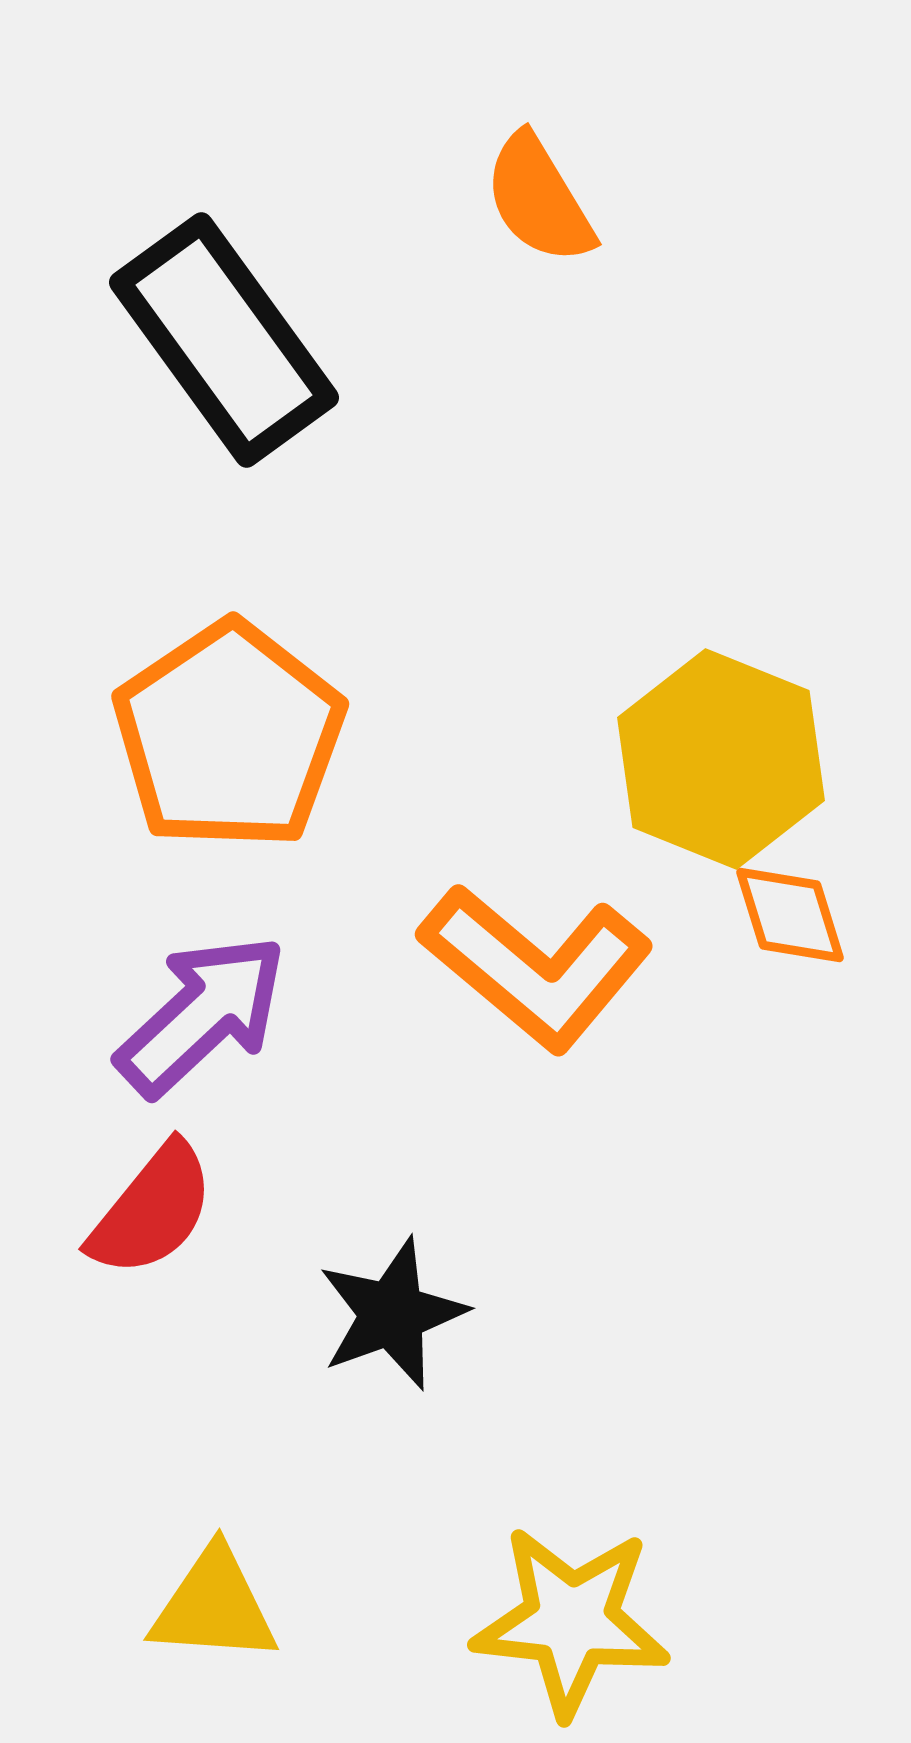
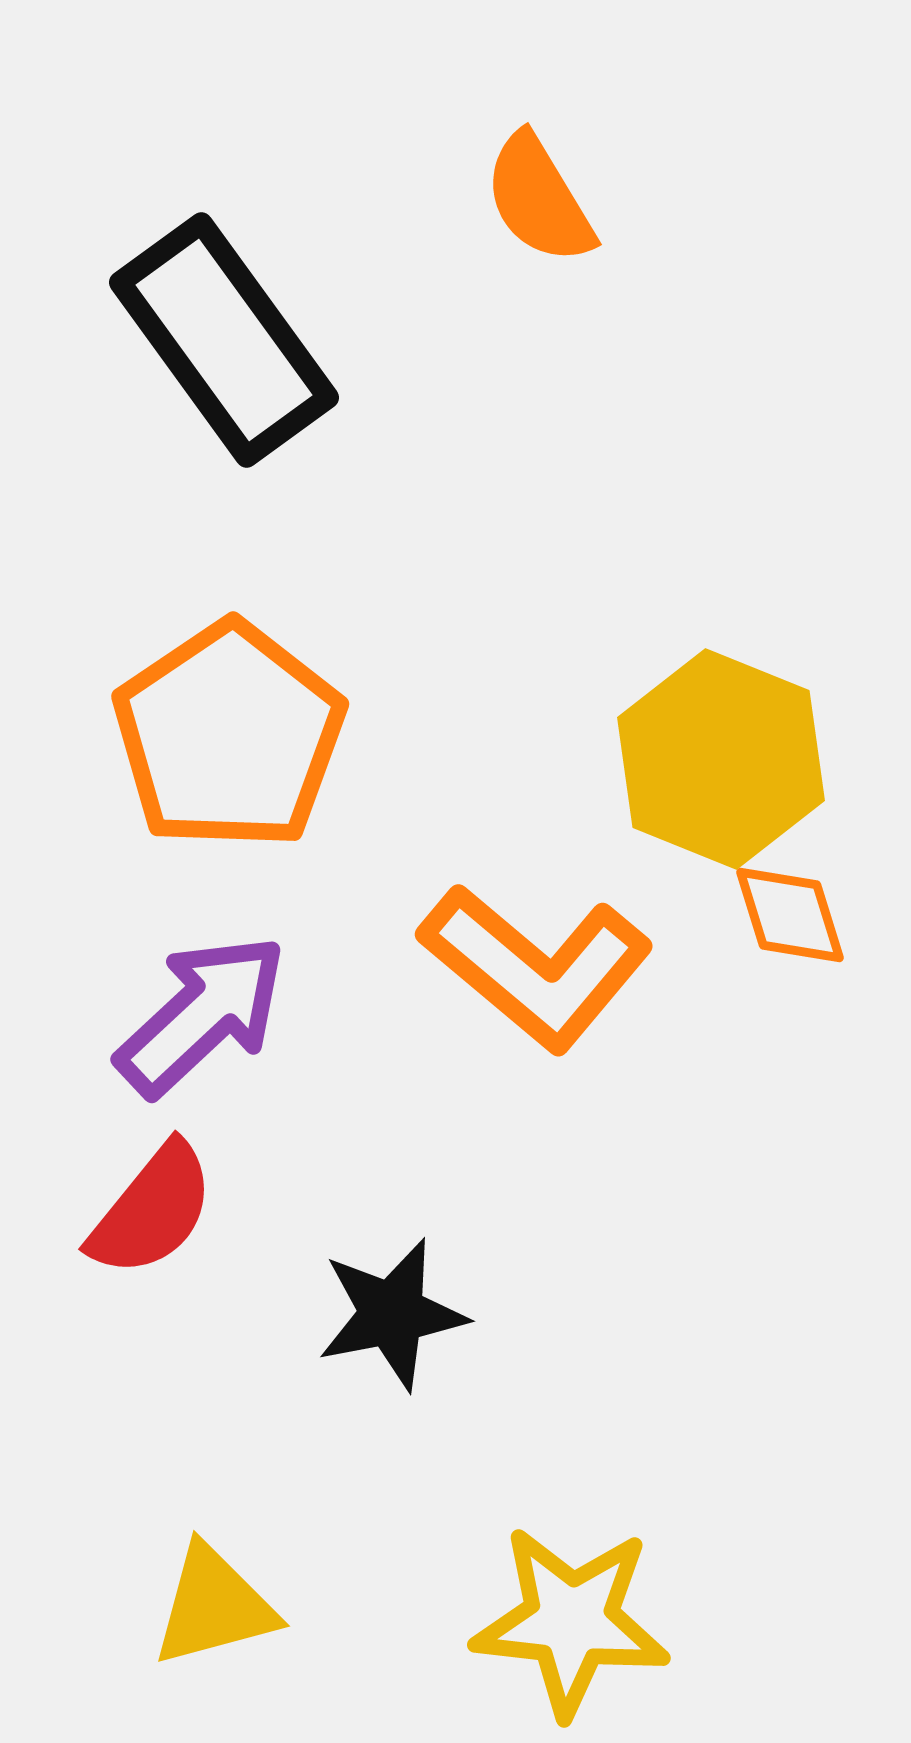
black star: rotated 9 degrees clockwise
yellow triangle: rotated 19 degrees counterclockwise
